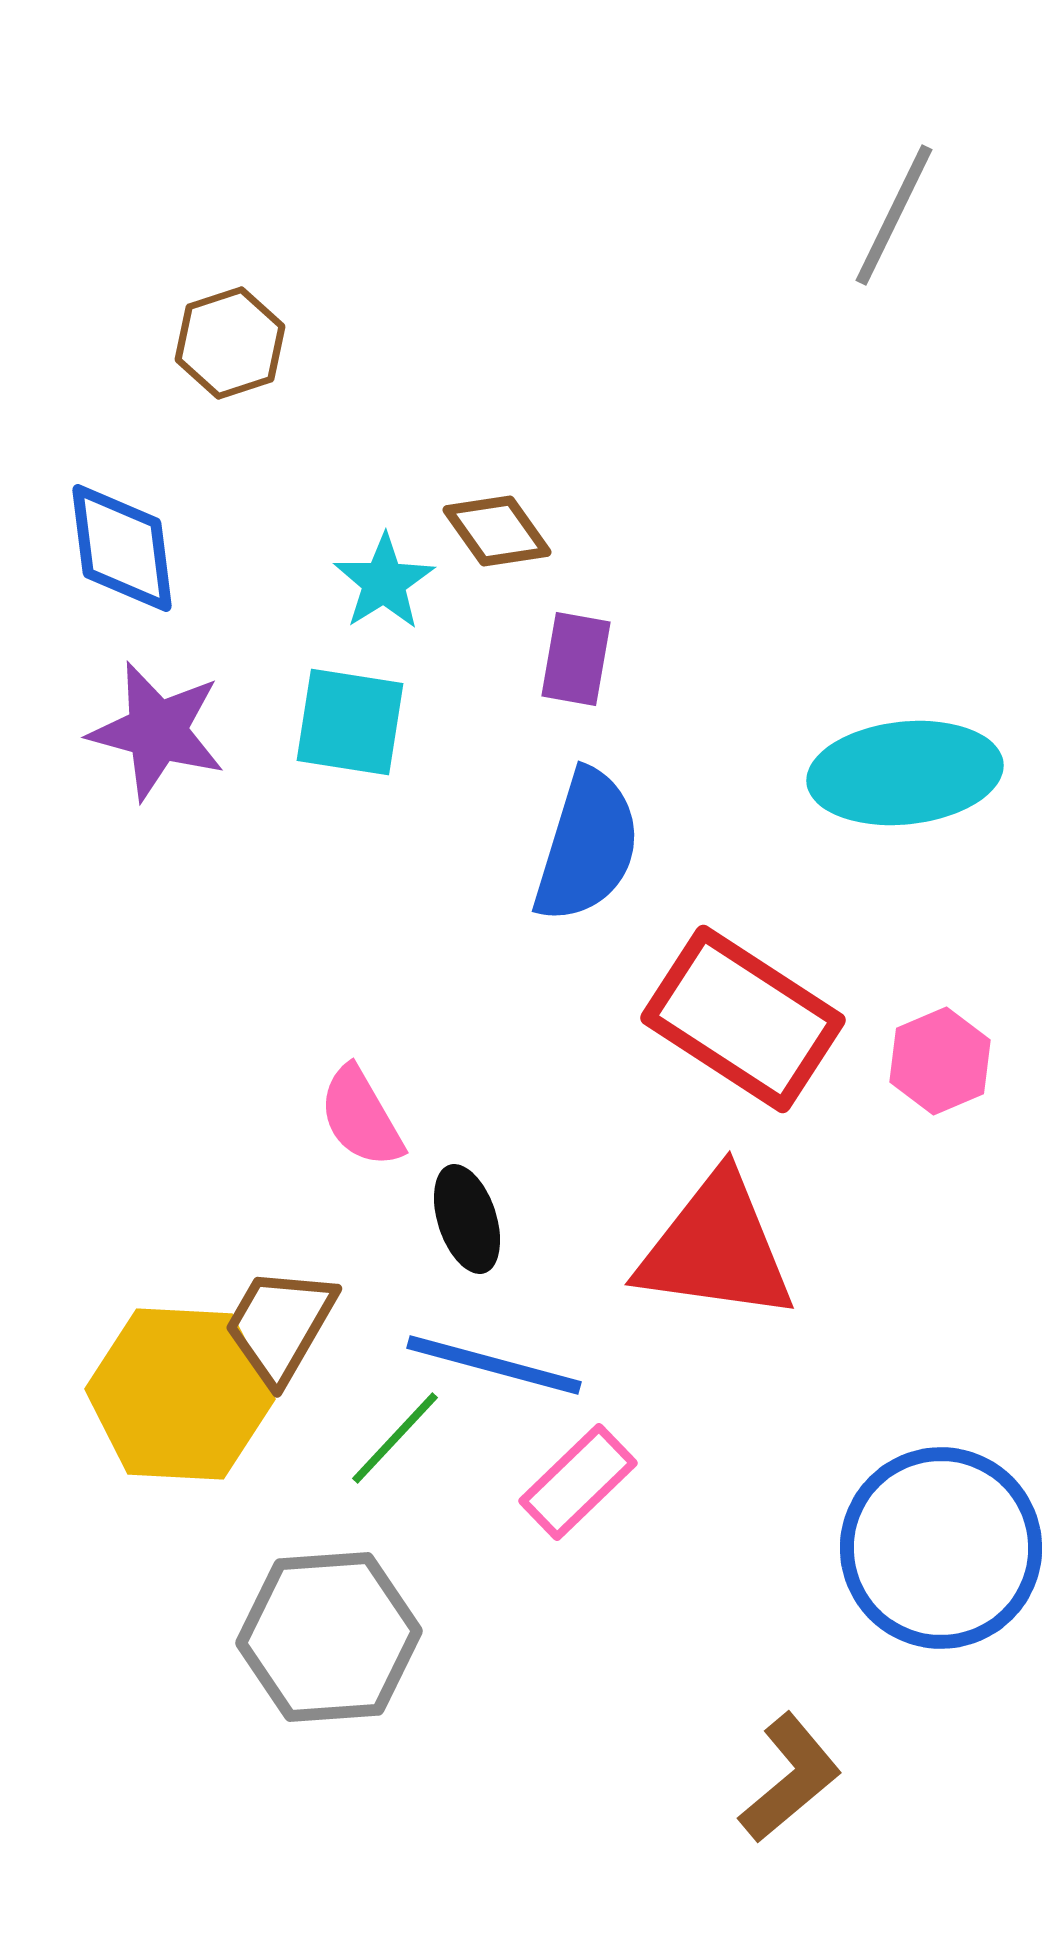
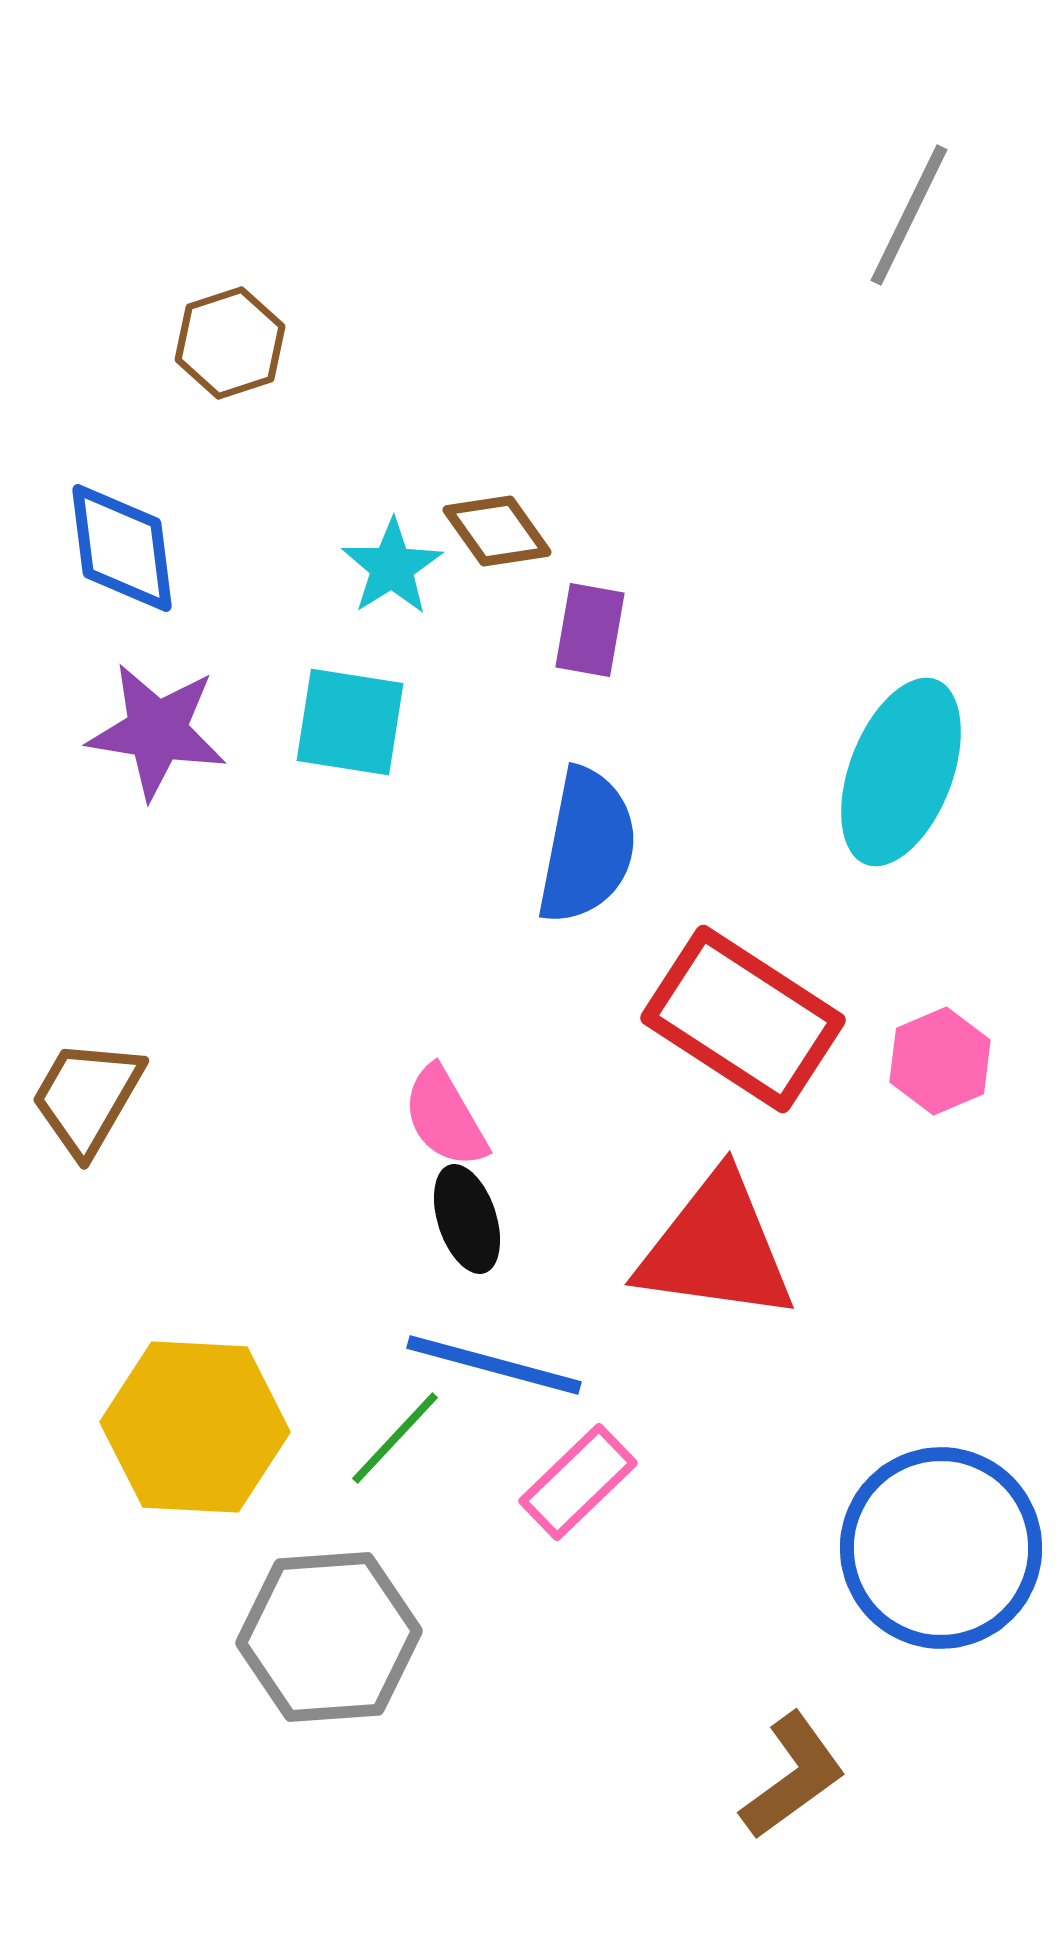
gray line: moved 15 px right
cyan star: moved 8 px right, 15 px up
purple rectangle: moved 14 px right, 29 px up
purple star: rotated 6 degrees counterclockwise
cyan ellipse: moved 4 px left, 1 px up; rotated 63 degrees counterclockwise
blue semicircle: rotated 6 degrees counterclockwise
pink semicircle: moved 84 px right
brown trapezoid: moved 193 px left, 228 px up
yellow hexagon: moved 15 px right, 33 px down
brown L-shape: moved 3 px right, 2 px up; rotated 4 degrees clockwise
